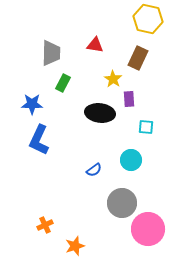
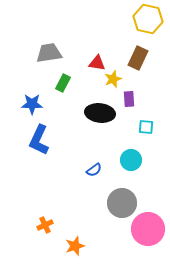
red triangle: moved 2 px right, 18 px down
gray trapezoid: moved 2 px left; rotated 100 degrees counterclockwise
yellow star: rotated 18 degrees clockwise
